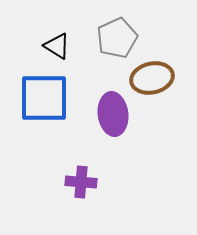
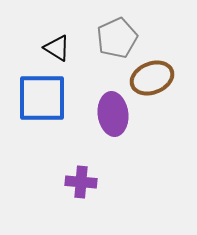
black triangle: moved 2 px down
brown ellipse: rotated 9 degrees counterclockwise
blue square: moved 2 px left
